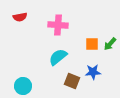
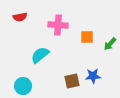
orange square: moved 5 px left, 7 px up
cyan semicircle: moved 18 px left, 2 px up
blue star: moved 4 px down
brown square: rotated 35 degrees counterclockwise
